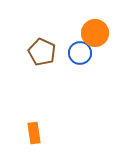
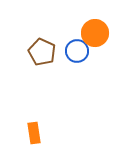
blue circle: moved 3 px left, 2 px up
